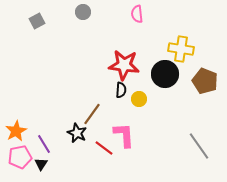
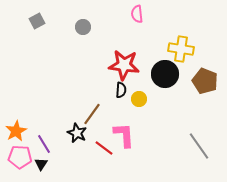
gray circle: moved 15 px down
pink pentagon: rotated 15 degrees clockwise
